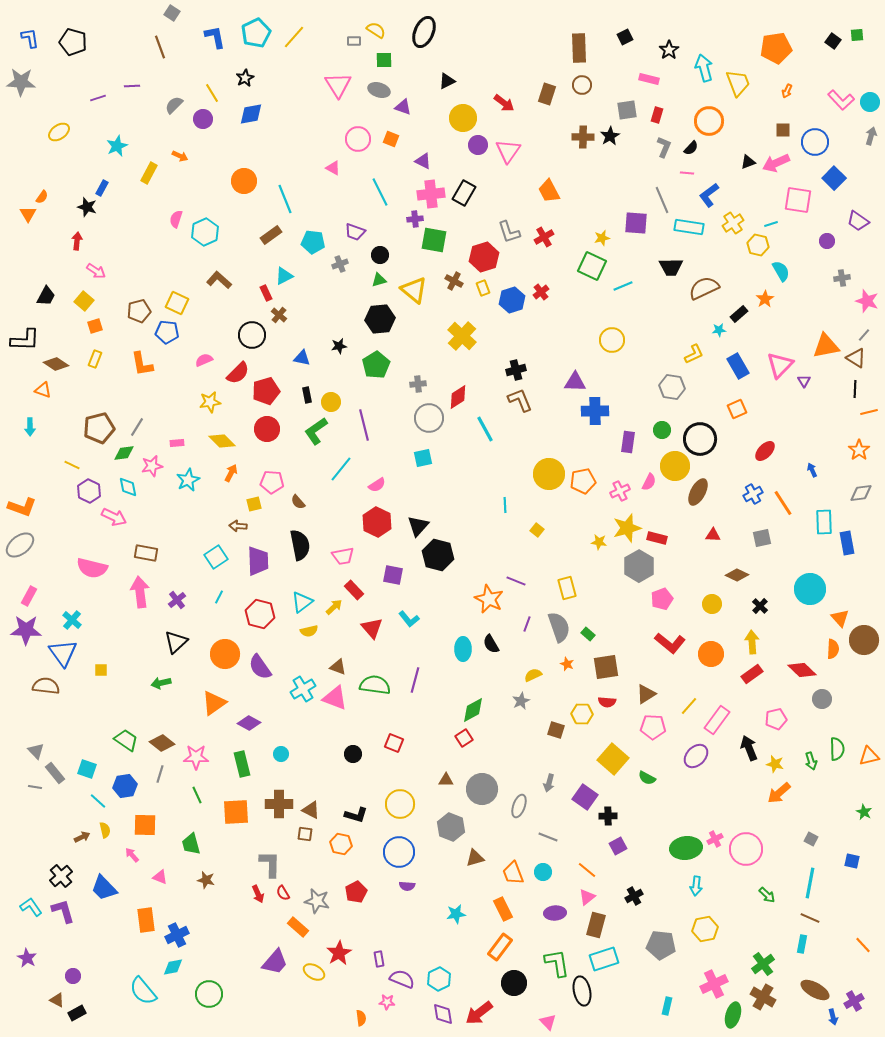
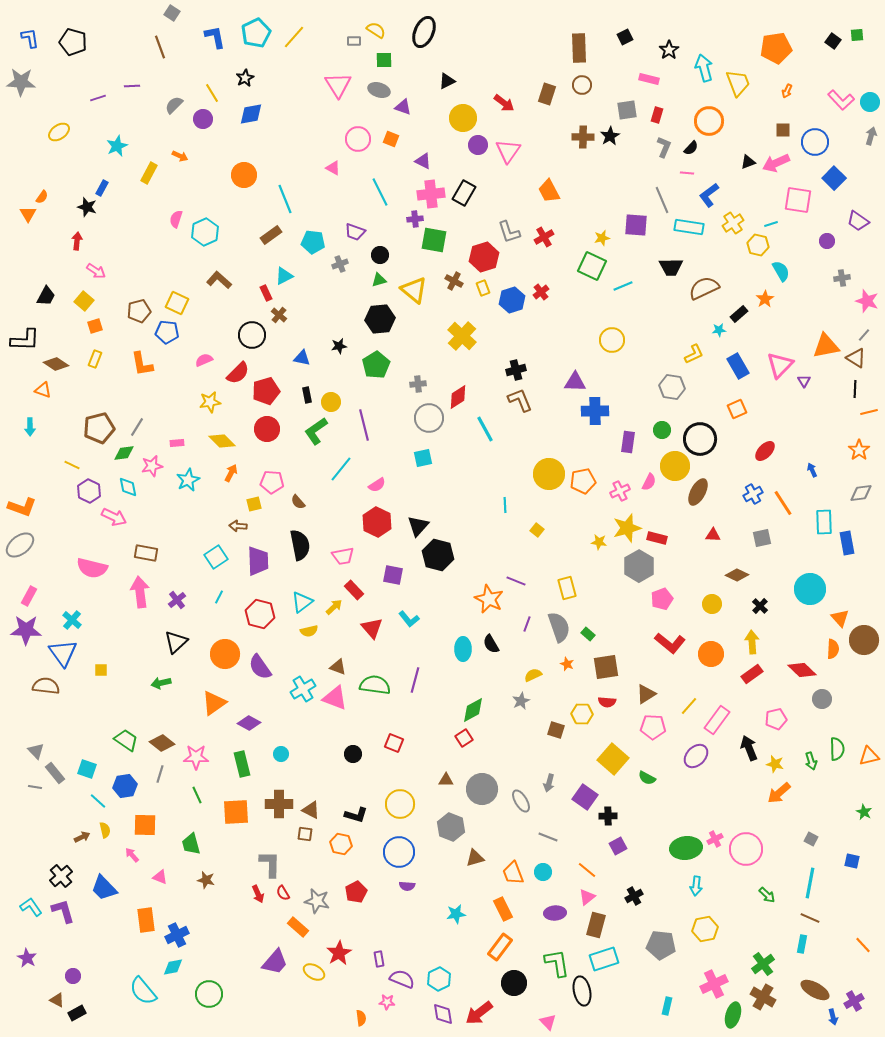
orange circle at (244, 181): moved 6 px up
purple square at (636, 223): moved 2 px down
gray ellipse at (519, 806): moved 2 px right, 5 px up; rotated 50 degrees counterclockwise
